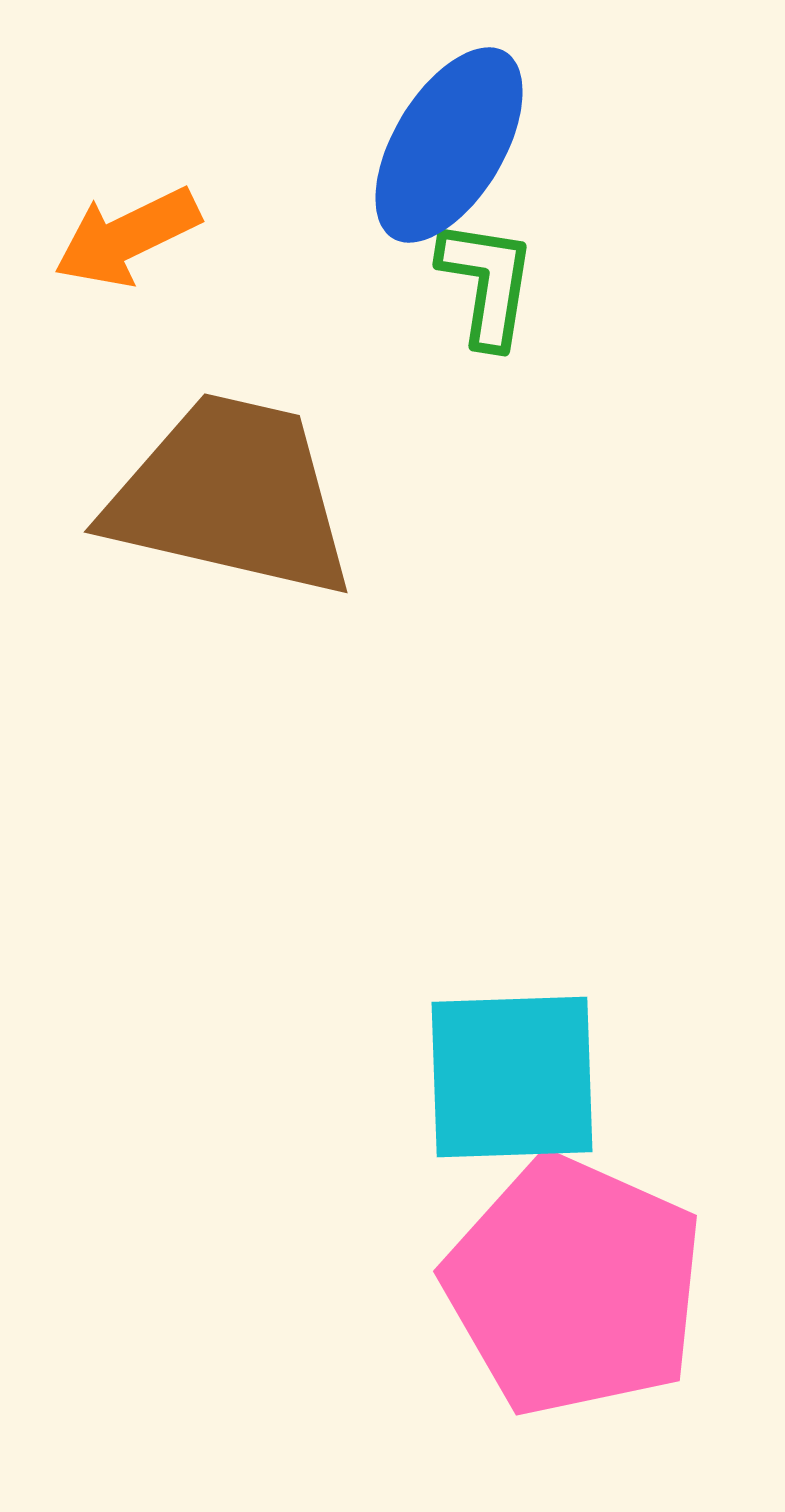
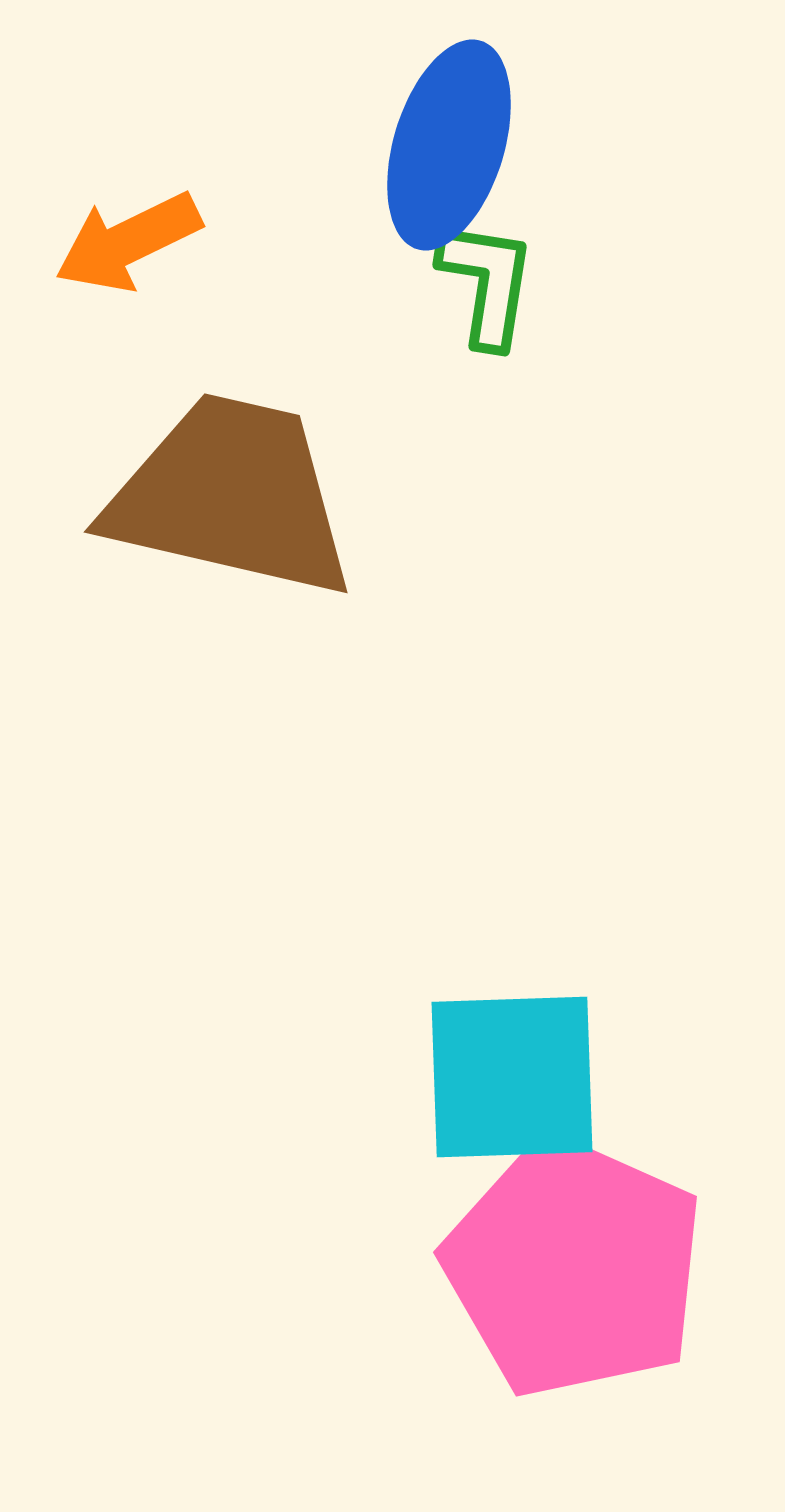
blue ellipse: rotated 14 degrees counterclockwise
orange arrow: moved 1 px right, 5 px down
pink pentagon: moved 19 px up
